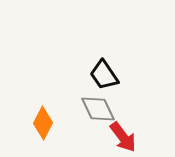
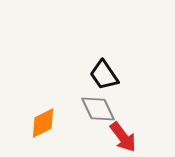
orange diamond: rotated 36 degrees clockwise
